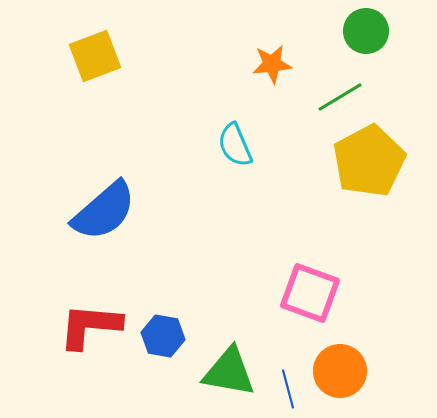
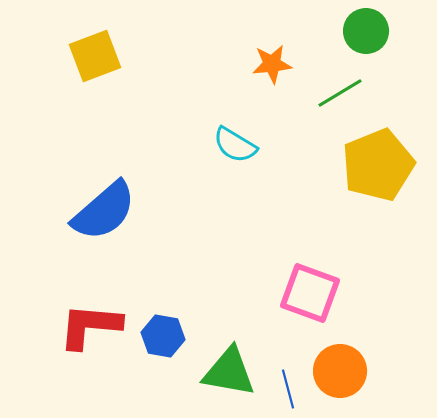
green line: moved 4 px up
cyan semicircle: rotated 36 degrees counterclockwise
yellow pentagon: moved 9 px right, 4 px down; rotated 6 degrees clockwise
